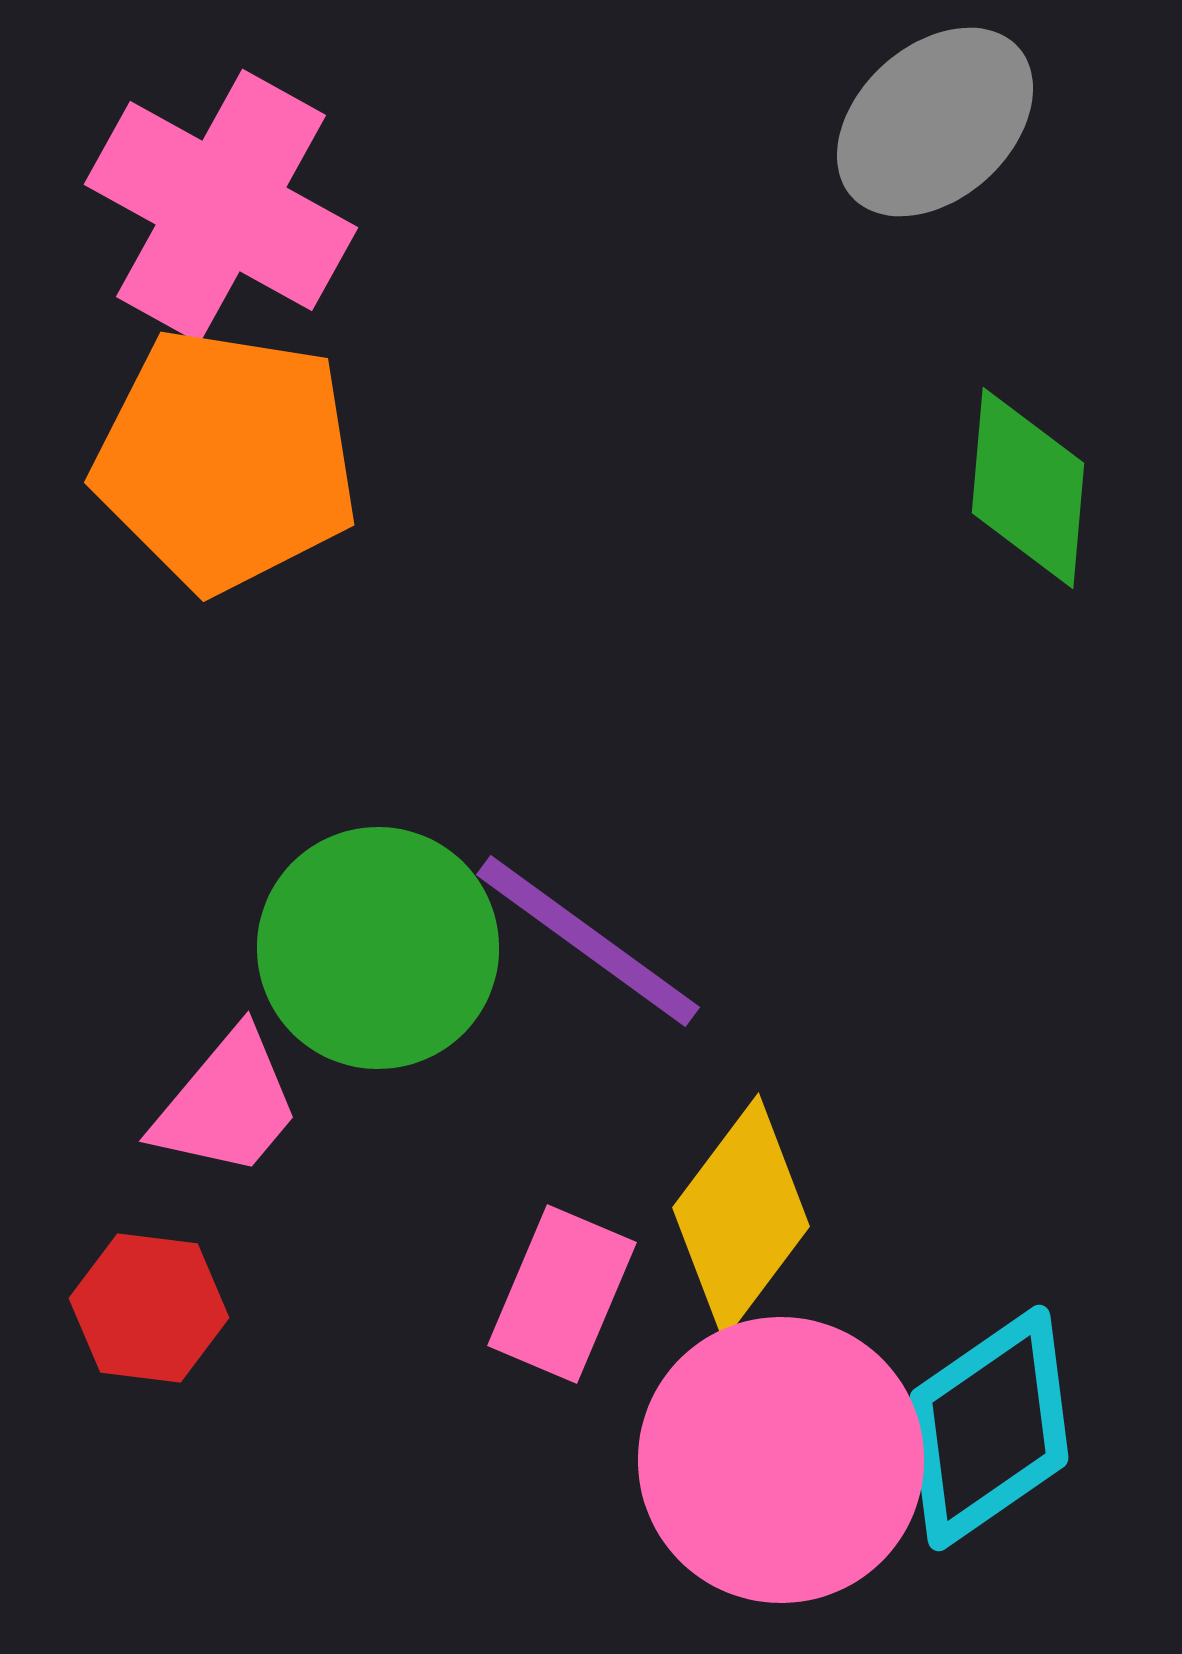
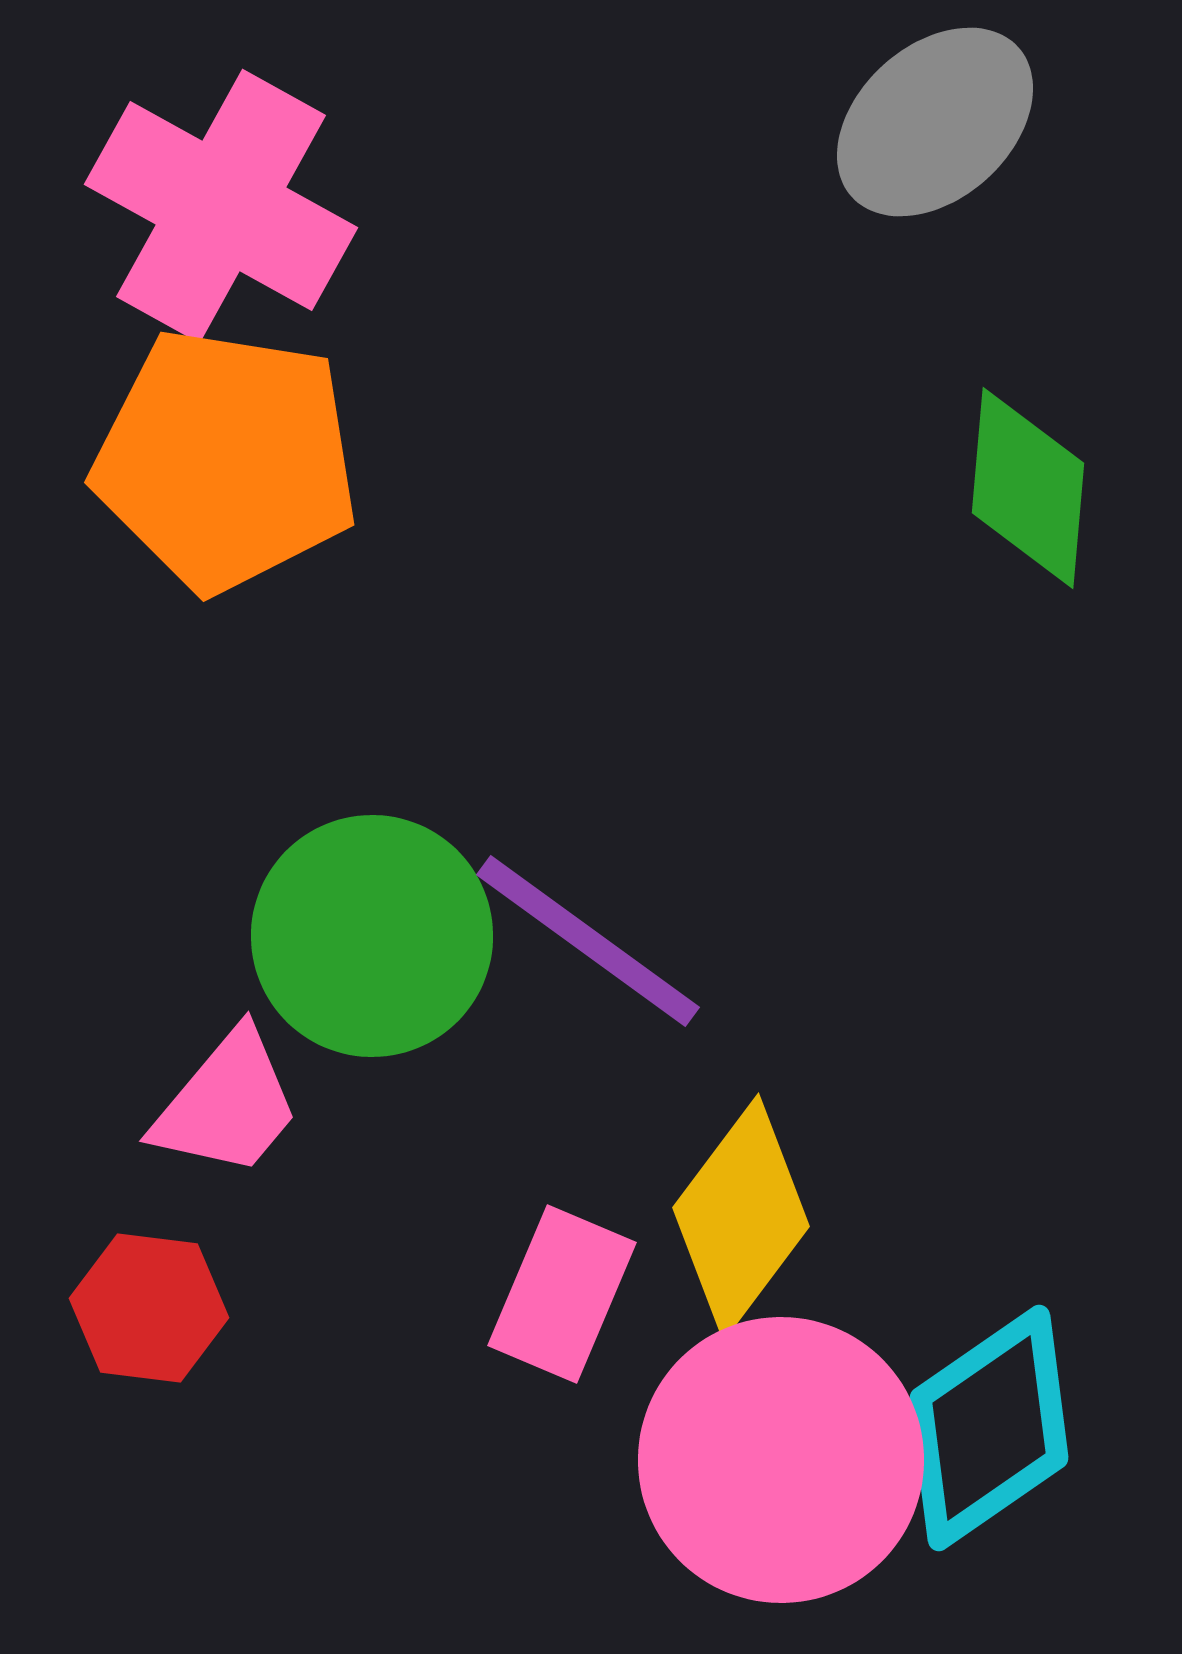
green circle: moved 6 px left, 12 px up
